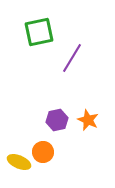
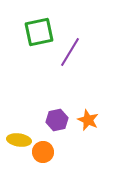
purple line: moved 2 px left, 6 px up
yellow ellipse: moved 22 px up; rotated 15 degrees counterclockwise
